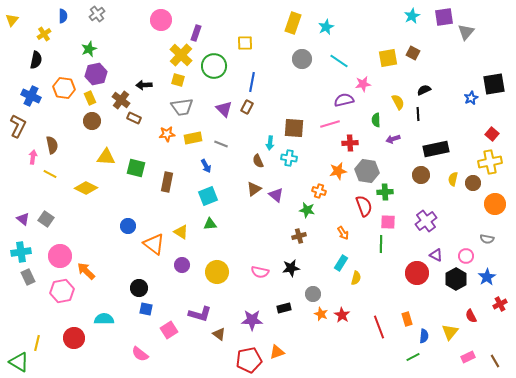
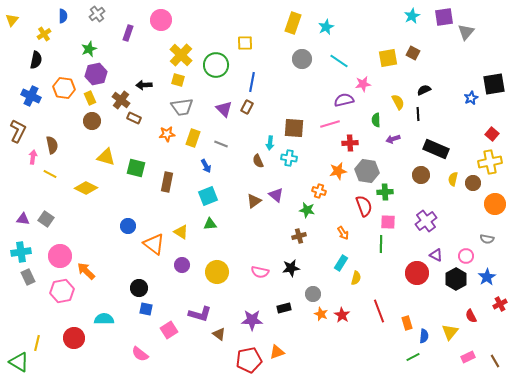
purple rectangle at (196, 33): moved 68 px left
green circle at (214, 66): moved 2 px right, 1 px up
brown L-shape at (18, 126): moved 5 px down
yellow rectangle at (193, 138): rotated 60 degrees counterclockwise
black rectangle at (436, 149): rotated 35 degrees clockwise
yellow triangle at (106, 157): rotated 12 degrees clockwise
brown triangle at (254, 189): moved 12 px down
purple triangle at (23, 219): rotated 32 degrees counterclockwise
orange rectangle at (407, 319): moved 4 px down
red line at (379, 327): moved 16 px up
